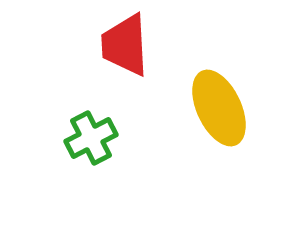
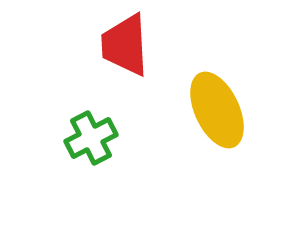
yellow ellipse: moved 2 px left, 2 px down
